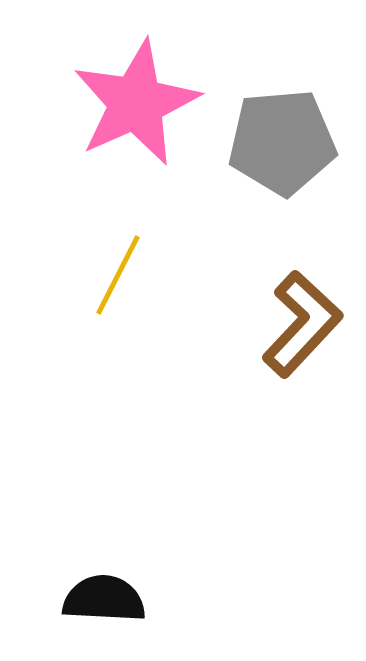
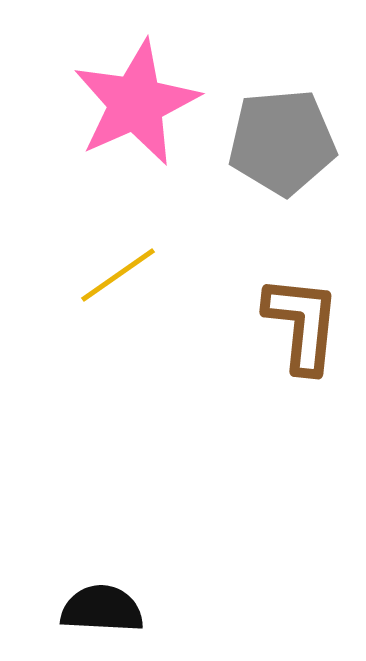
yellow line: rotated 28 degrees clockwise
brown L-shape: rotated 37 degrees counterclockwise
black semicircle: moved 2 px left, 10 px down
